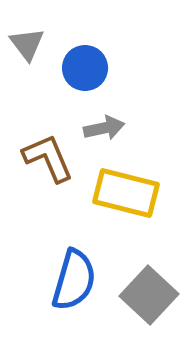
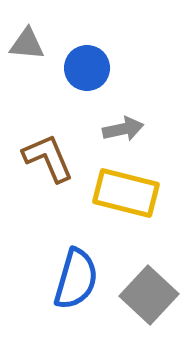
gray triangle: rotated 48 degrees counterclockwise
blue circle: moved 2 px right
gray arrow: moved 19 px right, 1 px down
blue semicircle: moved 2 px right, 1 px up
